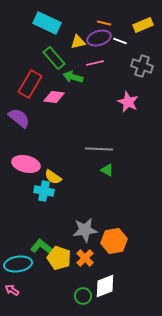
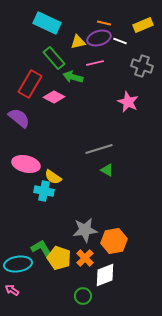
pink diamond: rotated 20 degrees clockwise
gray line: rotated 20 degrees counterclockwise
green L-shape: moved 2 px down; rotated 20 degrees clockwise
white diamond: moved 11 px up
